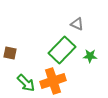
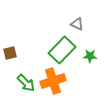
brown square: rotated 24 degrees counterclockwise
